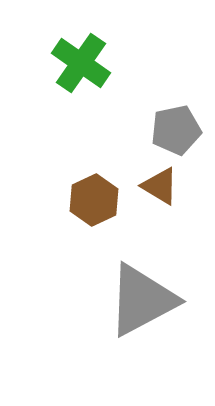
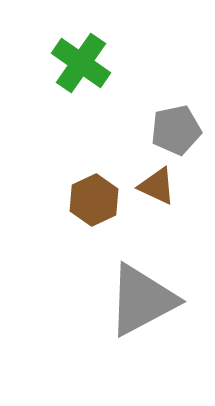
brown triangle: moved 3 px left; rotated 6 degrees counterclockwise
